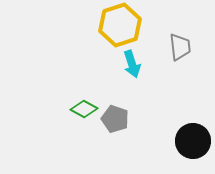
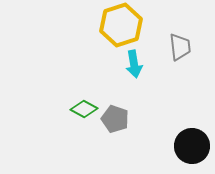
yellow hexagon: moved 1 px right
cyan arrow: moved 2 px right; rotated 8 degrees clockwise
black circle: moved 1 px left, 5 px down
